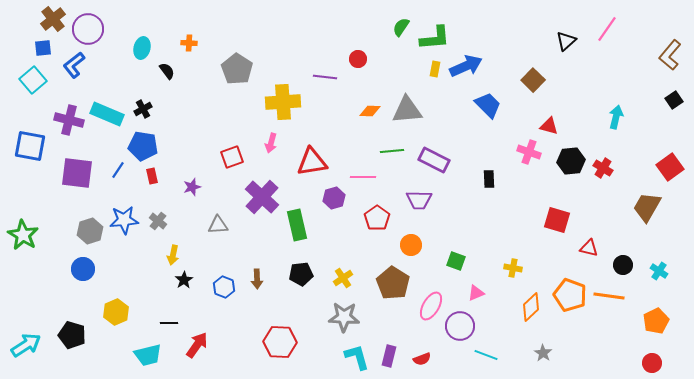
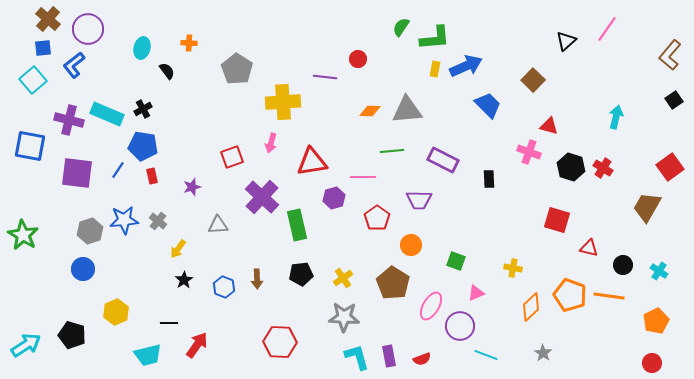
brown cross at (53, 19): moved 5 px left; rotated 10 degrees counterclockwise
purple rectangle at (434, 160): moved 9 px right
black hexagon at (571, 161): moved 6 px down; rotated 24 degrees clockwise
yellow arrow at (173, 255): moved 5 px right, 6 px up; rotated 24 degrees clockwise
purple rectangle at (389, 356): rotated 25 degrees counterclockwise
